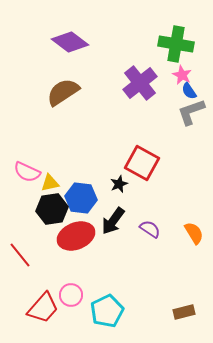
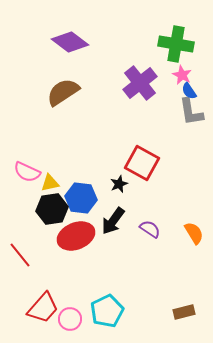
gray L-shape: rotated 80 degrees counterclockwise
pink circle: moved 1 px left, 24 px down
